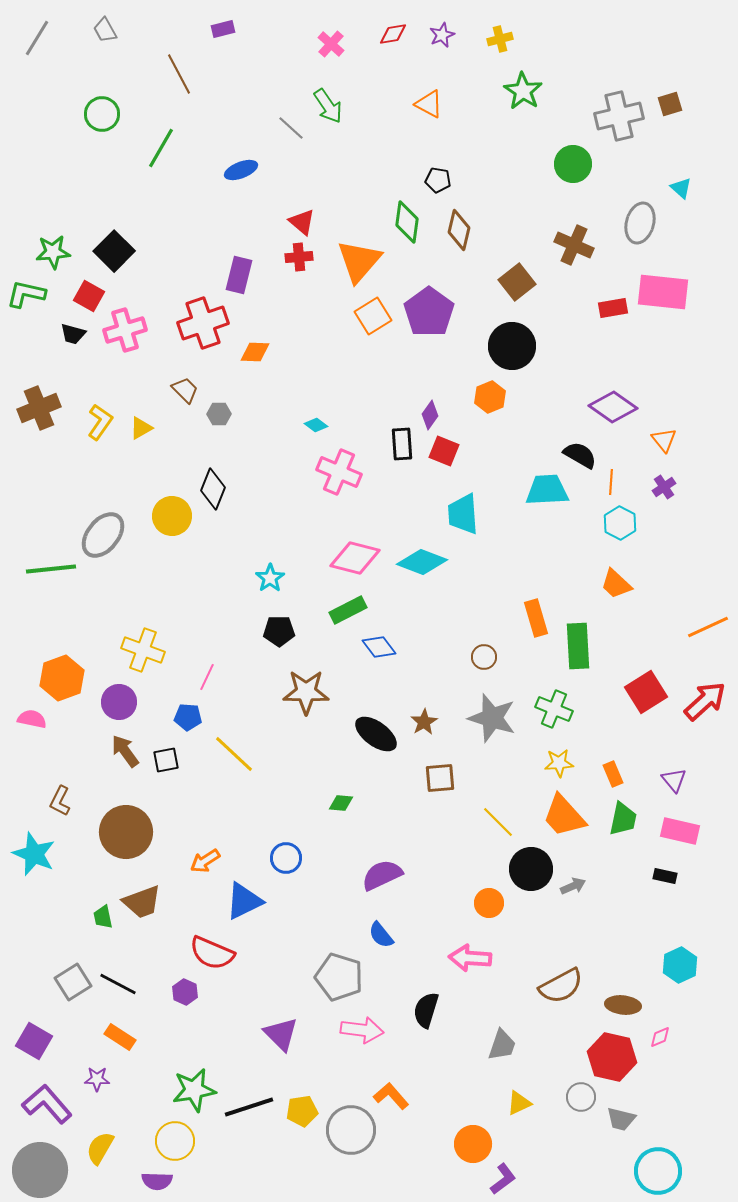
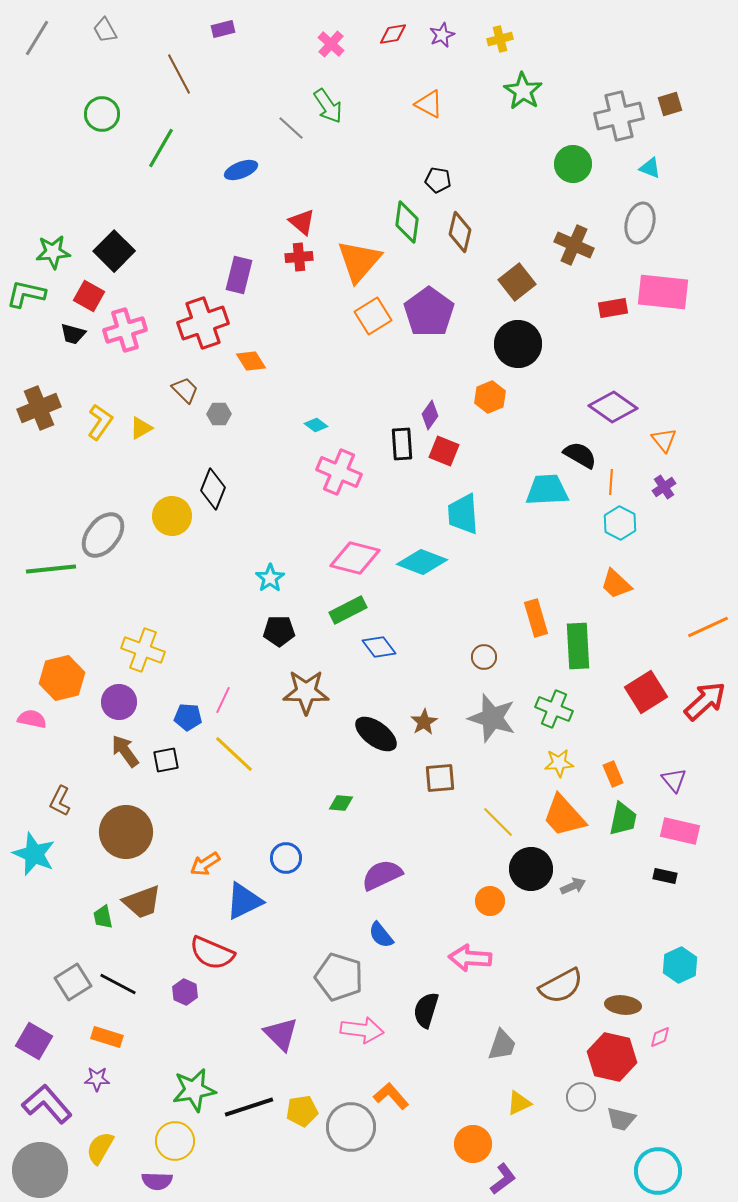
cyan triangle at (681, 188): moved 31 px left, 20 px up; rotated 20 degrees counterclockwise
brown diamond at (459, 230): moved 1 px right, 2 px down
black circle at (512, 346): moved 6 px right, 2 px up
orange diamond at (255, 352): moved 4 px left, 9 px down; rotated 56 degrees clockwise
pink line at (207, 677): moved 16 px right, 23 px down
orange hexagon at (62, 678): rotated 6 degrees clockwise
orange arrow at (205, 861): moved 3 px down
orange circle at (489, 903): moved 1 px right, 2 px up
orange rectangle at (120, 1037): moved 13 px left; rotated 16 degrees counterclockwise
gray circle at (351, 1130): moved 3 px up
